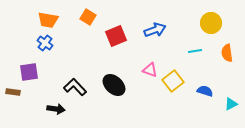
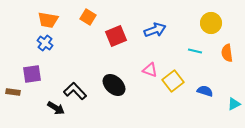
cyan line: rotated 24 degrees clockwise
purple square: moved 3 px right, 2 px down
black L-shape: moved 4 px down
cyan triangle: moved 3 px right
black arrow: moved 1 px up; rotated 24 degrees clockwise
